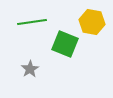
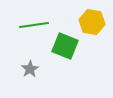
green line: moved 2 px right, 3 px down
green square: moved 2 px down
